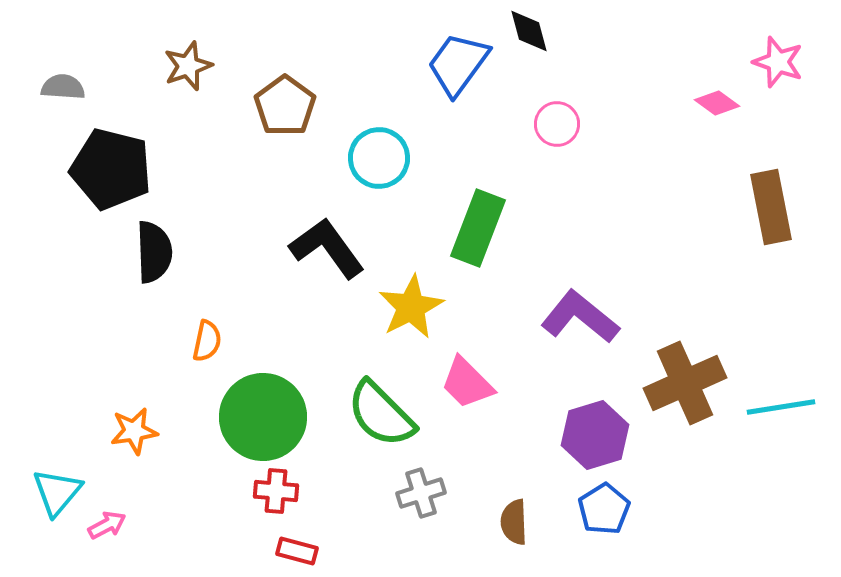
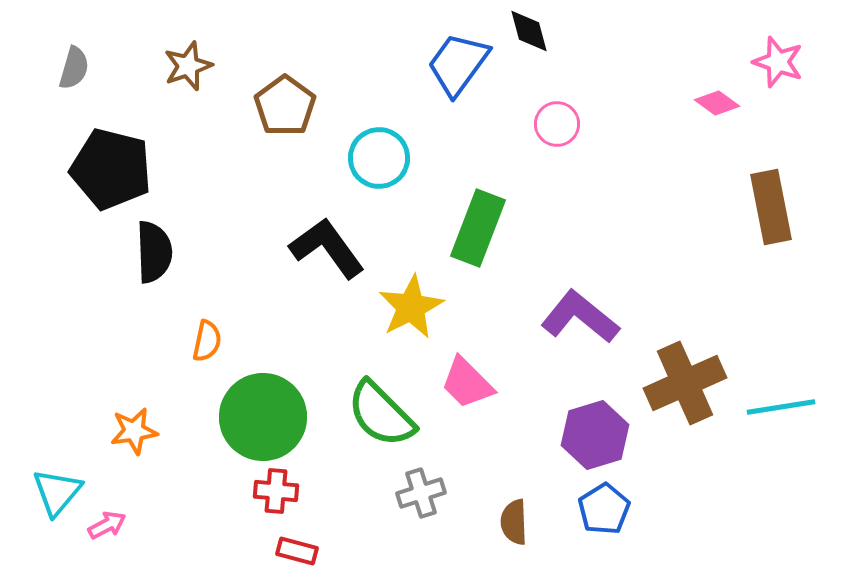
gray semicircle: moved 11 px right, 19 px up; rotated 102 degrees clockwise
